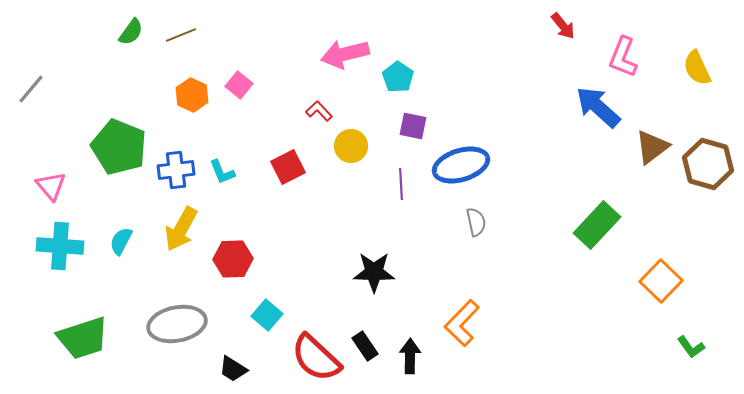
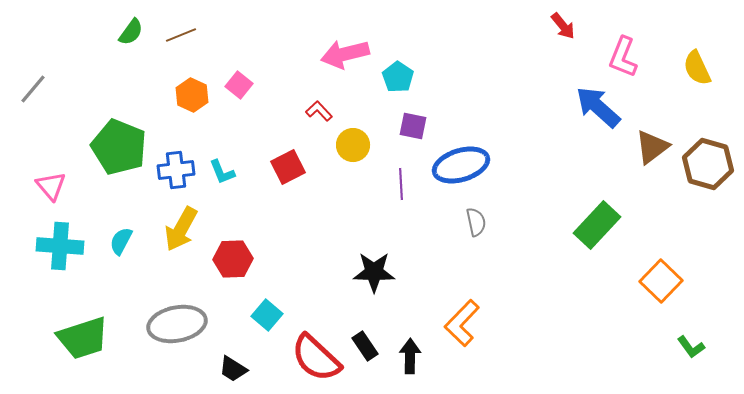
gray line: moved 2 px right
yellow circle: moved 2 px right, 1 px up
